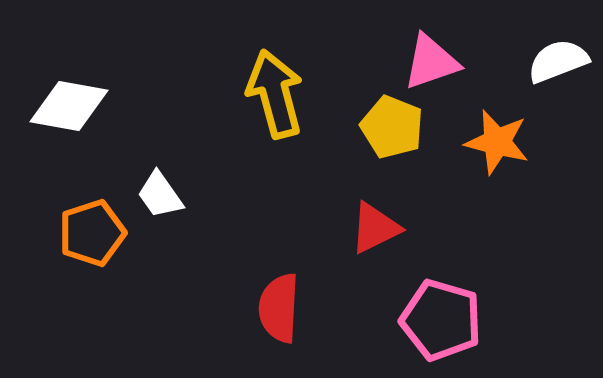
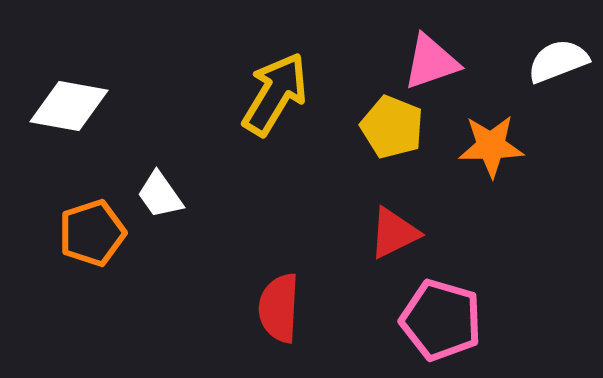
yellow arrow: rotated 46 degrees clockwise
orange star: moved 6 px left, 4 px down; rotated 16 degrees counterclockwise
red triangle: moved 19 px right, 5 px down
